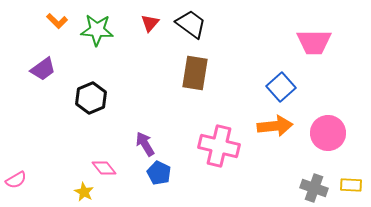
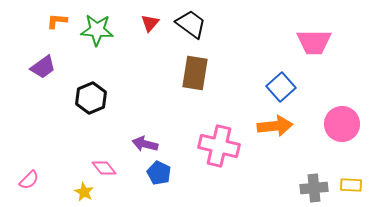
orange L-shape: rotated 140 degrees clockwise
purple trapezoid: moved 2 px up
pink circle: moved 14 px right, 9 px up
purple arrow: rotated 45 degrees counterclockwise
pink semicircle: moved 13 px right; rotated 15 degrees counterclockwise
gray cross: rotated 24 degrees counterclockwise
